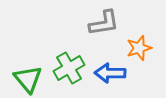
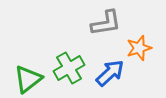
gray L-shape: moved 2 px right
blue arrow: rotated 136 degrees clockwise
green triangle: rotated 32 degrees clockwise
